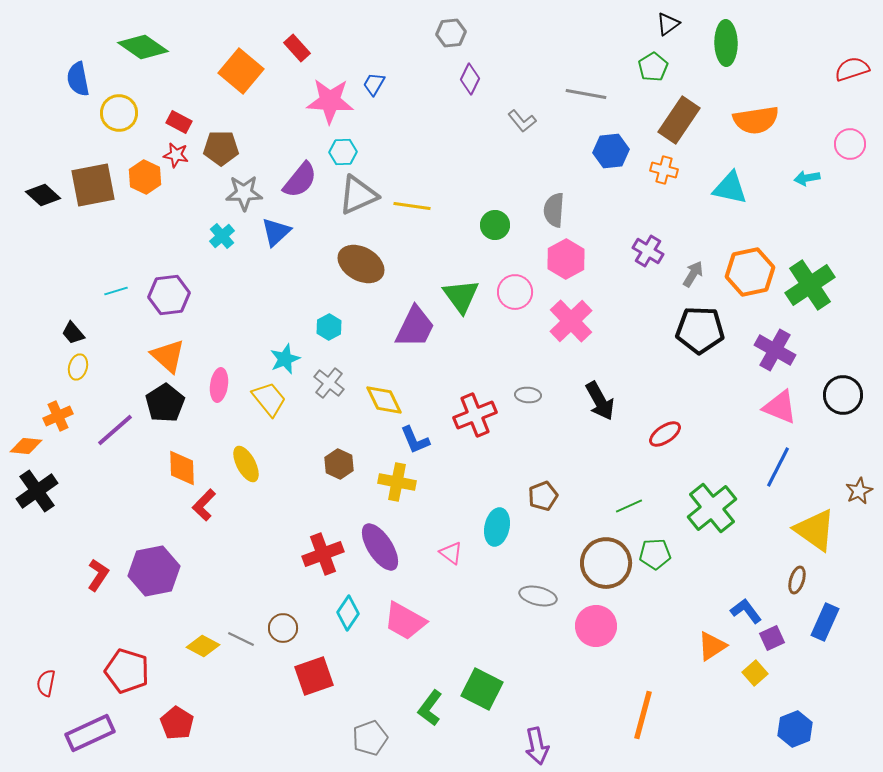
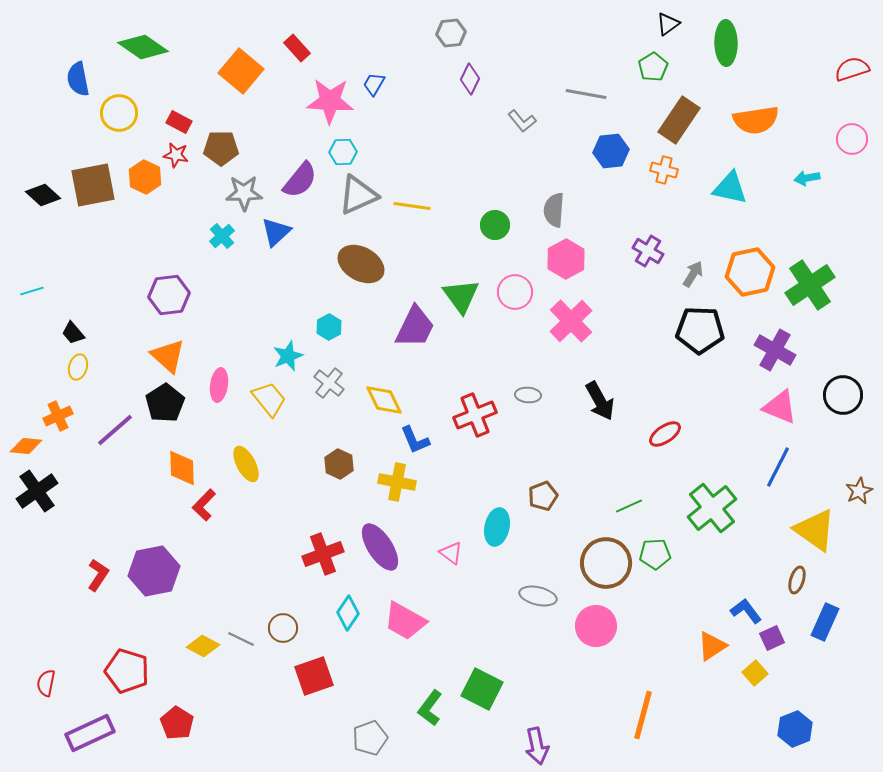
pink circle at (850, 144): moved 2 px right, 5 px up
cyan line at (116, 291): moved 84 px left
cyan star at (285, 359): moved 3 px right, 3 px up
